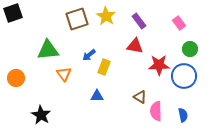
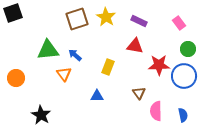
yellow star: moved 1 px down
purple rectangle: rotated 28 degrees counterclockwise
green circle: moved 2 px left
blue arrow: moved 14 px left; rotated 80 degrees clockwise
yellow rectangle: moved 4 px right
brown triangle: moved 1 px left, 4 px up; rotated 24 degrees clockwise
